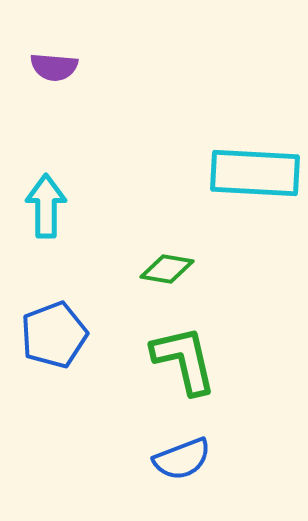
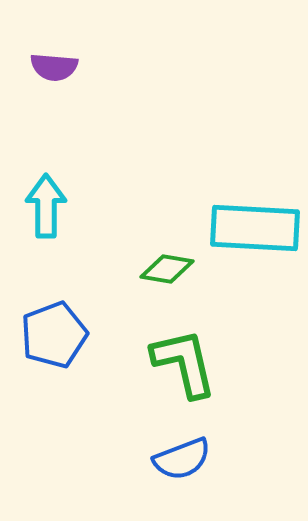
cyan rectangle: moved 55 px down
green L-shape: moved 3 px down
